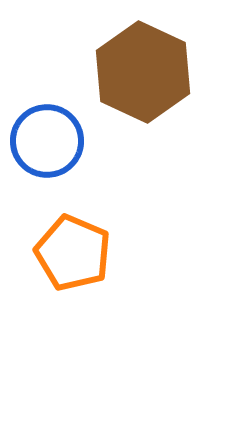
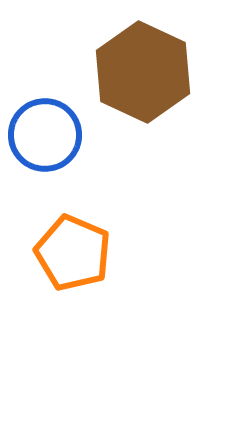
blue circle: moved 2 px left, 6 px up
